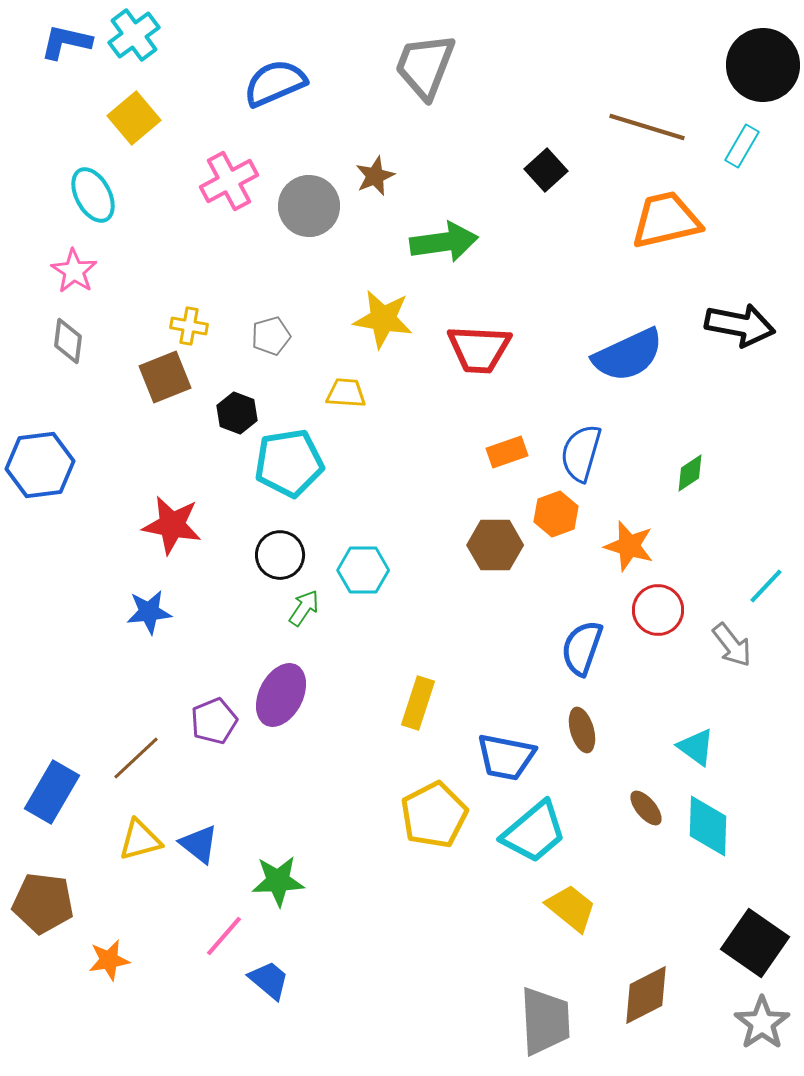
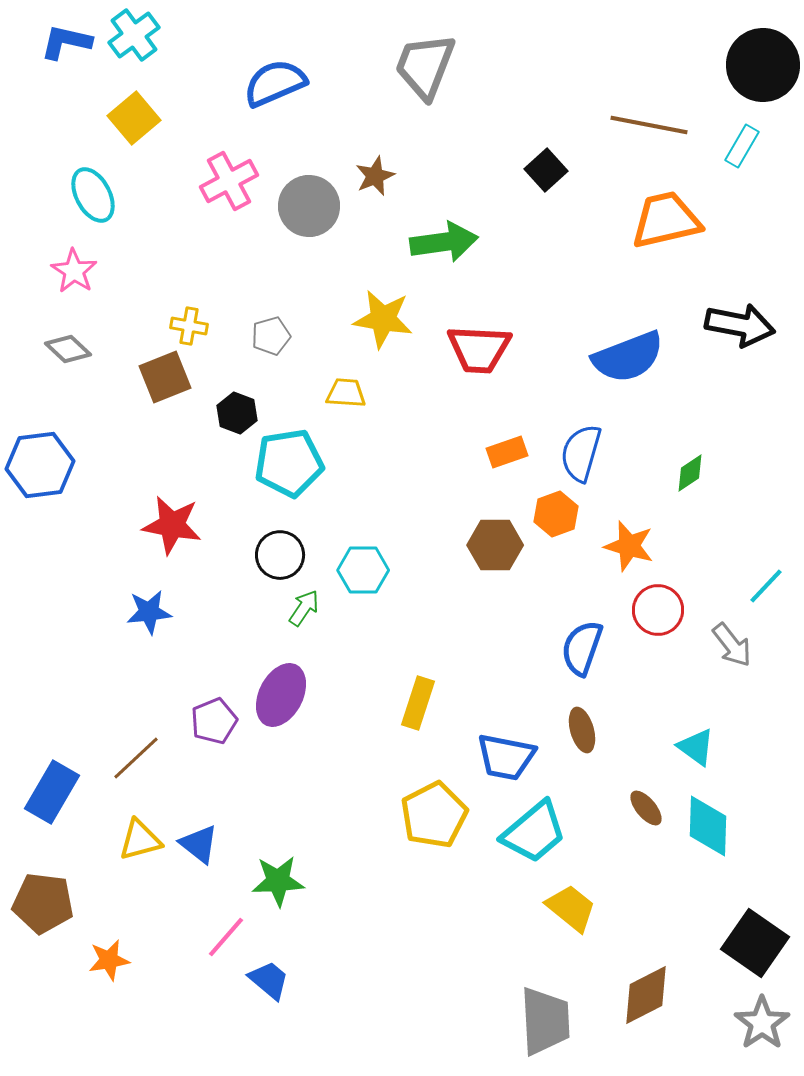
brown line at (647, 127): moved 2 px right, 2 px up; rotated 6 degrees counterclockwise
gray diamond at (68, 341): moved 8 px down; rotated 54 degrees counterclockwise
blue semicircle at (628, 355): moved 2 px down; rotated 4 degrees clockwise
pink line at (224, 936): moved 2 px right, 1 px down
